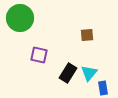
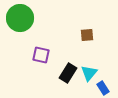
purple square: moved 2 px right
blue rectangle: rotated 24 degrees counterclockwise
